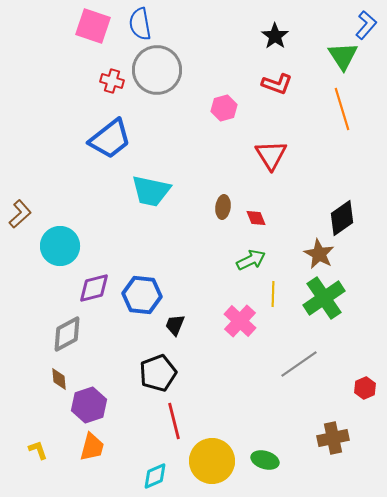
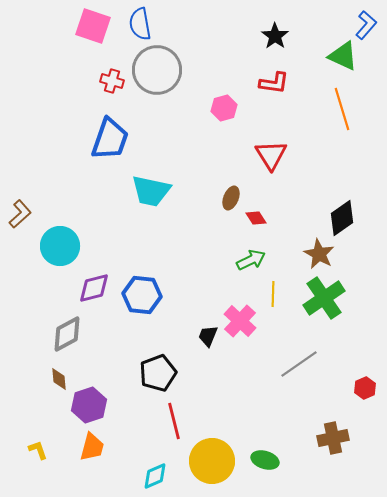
green triangle: rotated 32 degrees counterclockwise
red L-shape: moved 3 px left, 1 px up; rotated 12 degrees counterclockwise
blue trapezoid: rotated 33 degrees counterclockwise
brown ellipse: moved 8 px right, 9 px up; rotated 15 degrees clockwise
red diamond: rotated 10 degrees counterclockwise
black trapezoid: moved 33 px right, 11 px down
